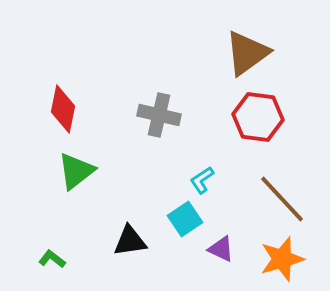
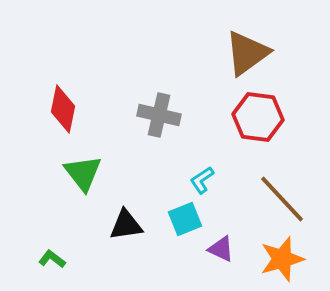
green triangle: moved 7 px right, 2 px down; rotated 30 degrees counterclockwise
cyan square: rotated 12 degrees clockwise
black triangle: moved 4 px left, 16 px up
